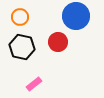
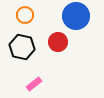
orange circle: moved 5 px right, 2 px up
